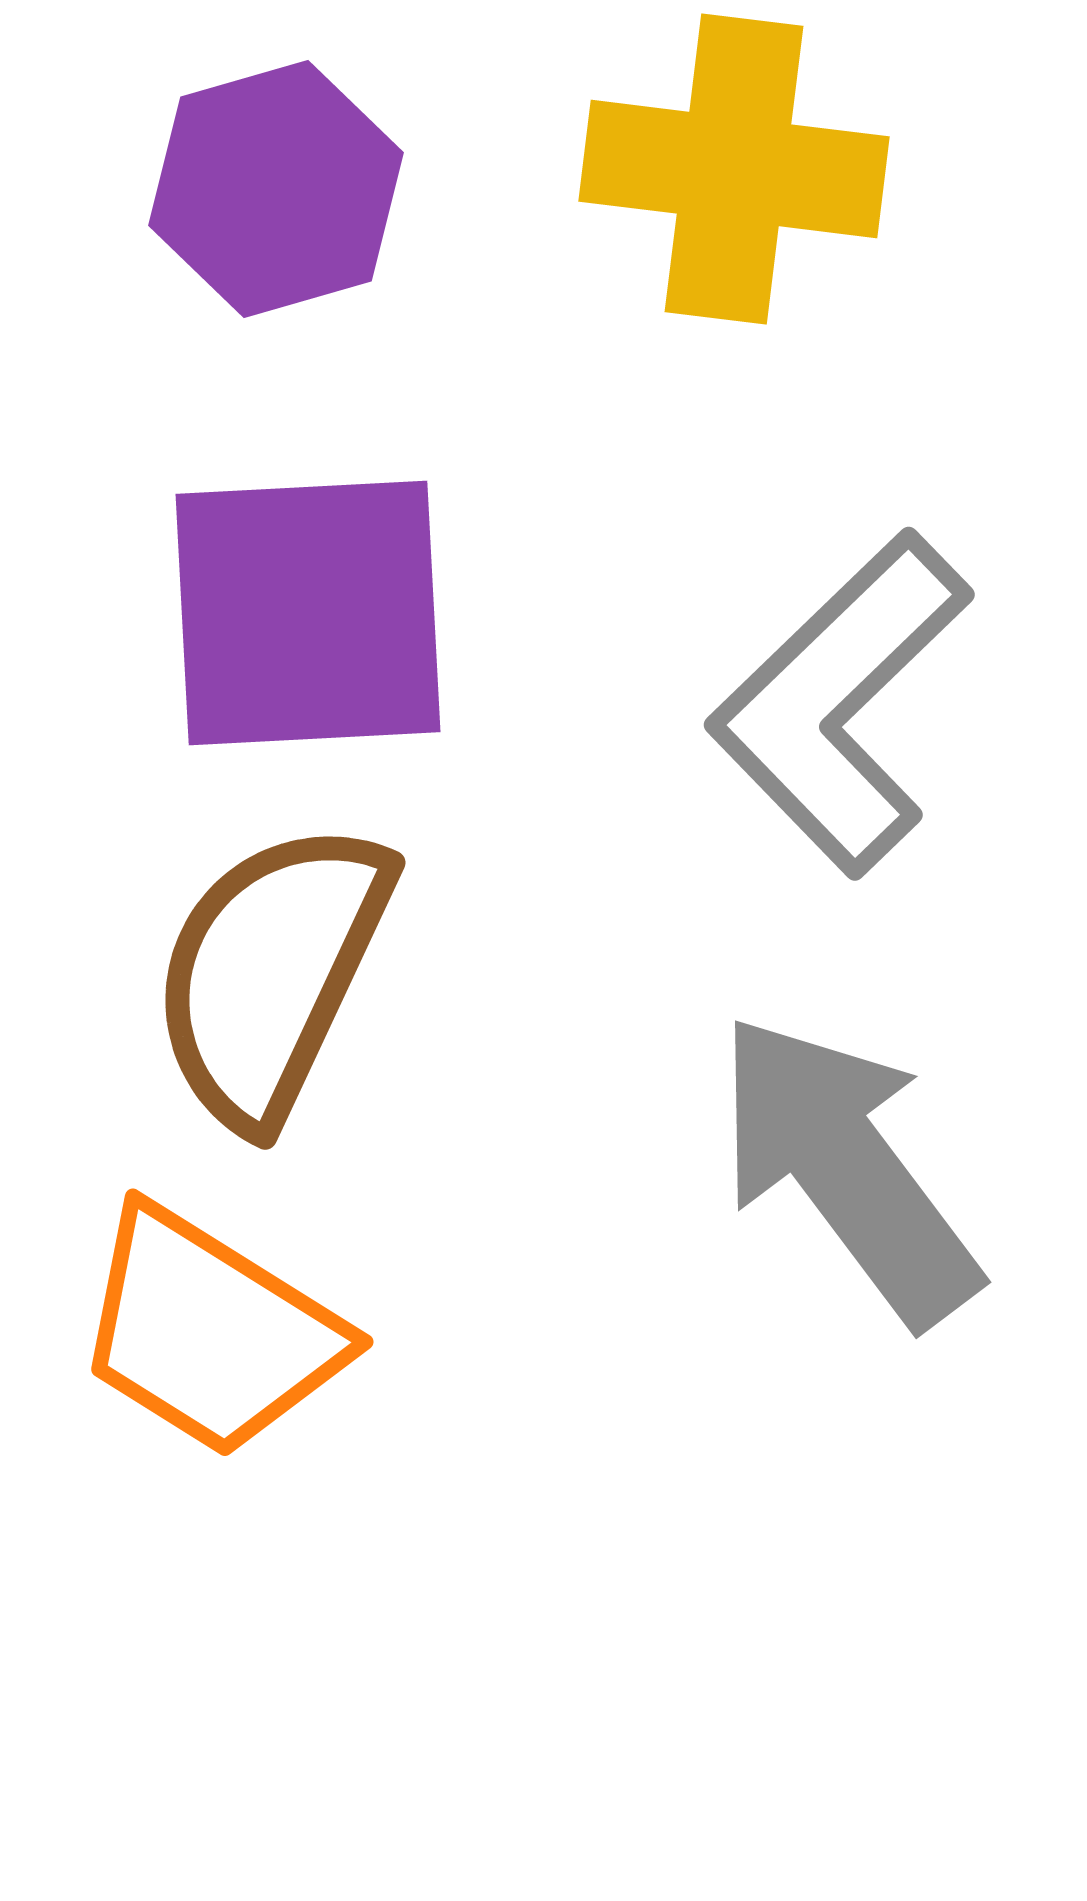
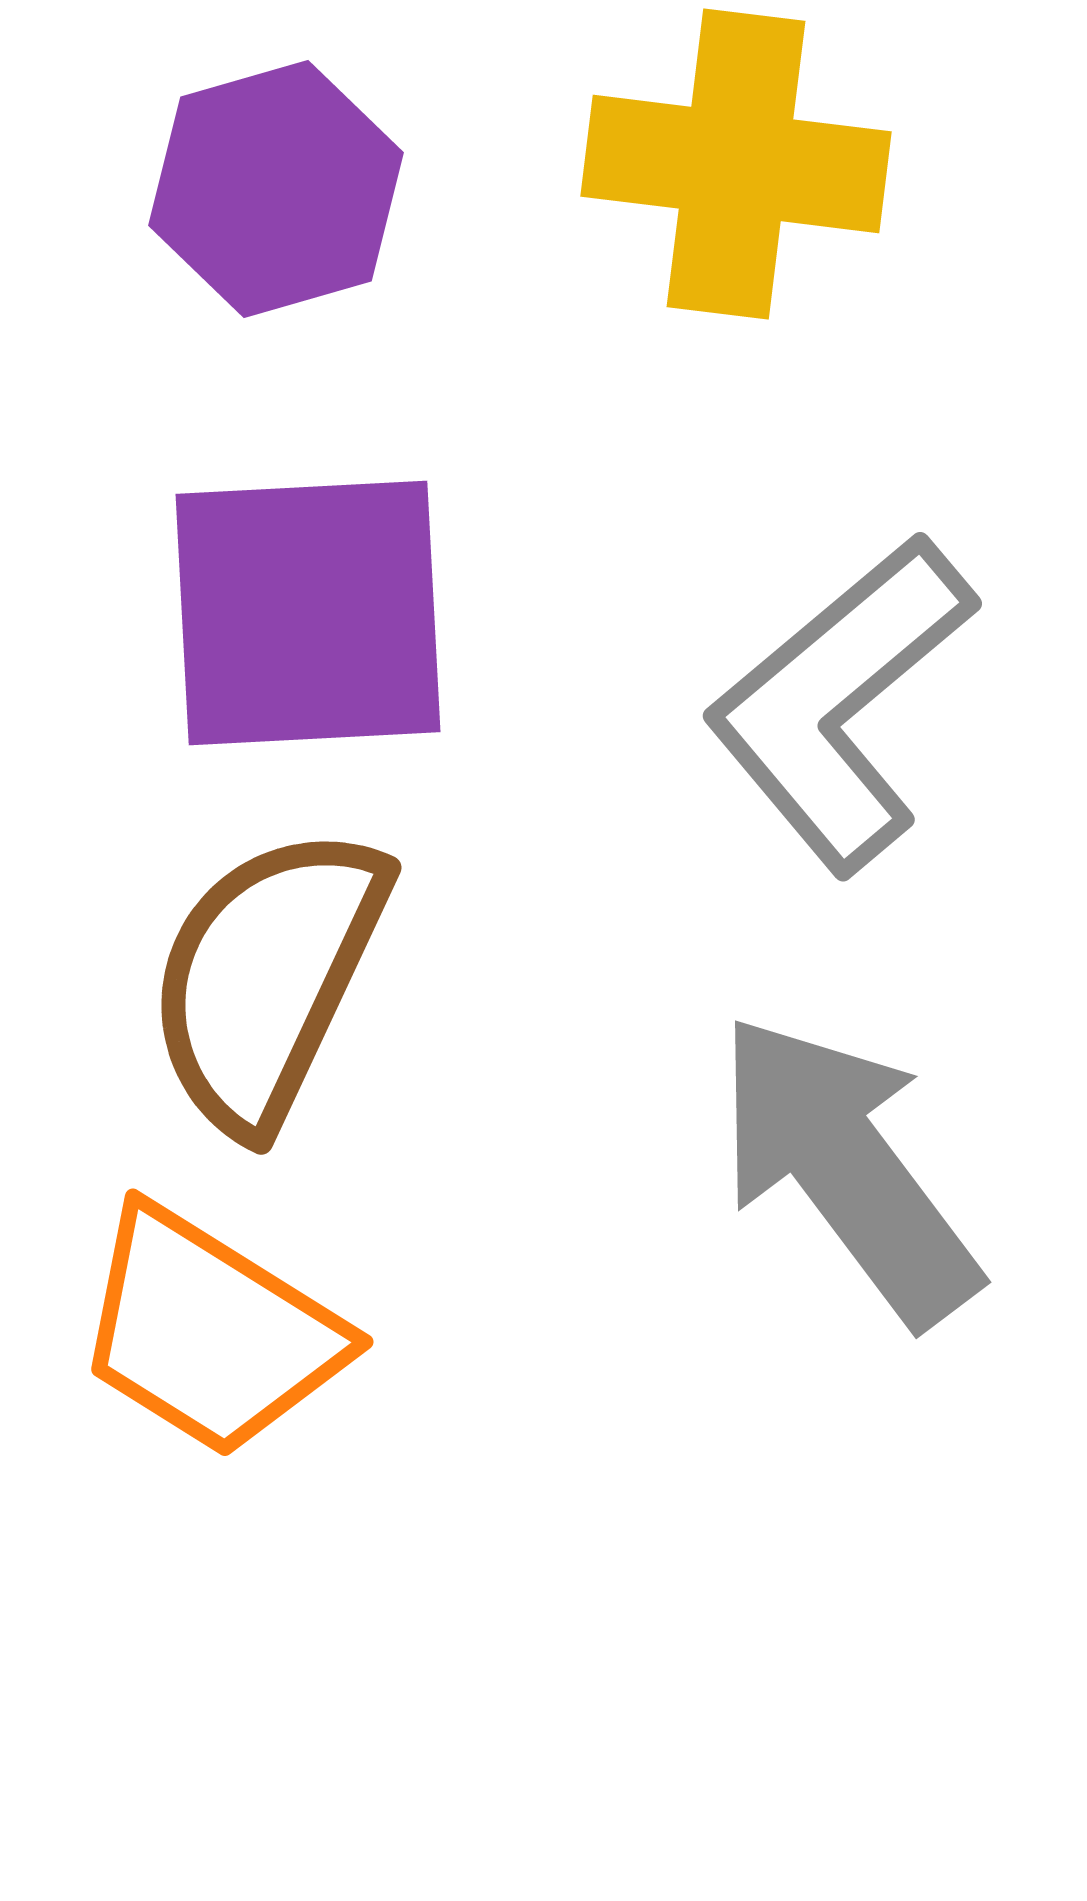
yellow cross: moved 2 px right, 5 px up
gray L-shape: rotated 4 degrees clockwise
brown semicircle: moved 4 px left, 5 px down
